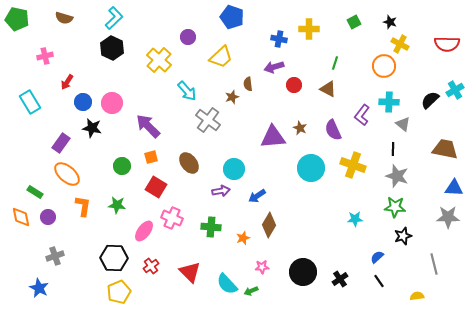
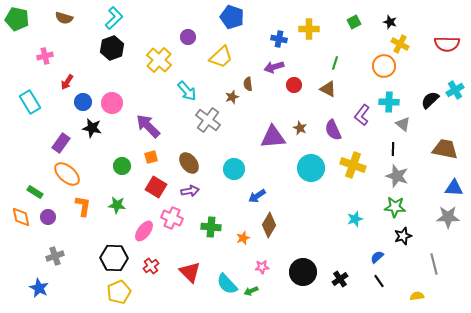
black hexagon at (112, 48): rotated 15 degrees clockwise
purple arrow at (221, 191): moved 31 px left
cyan star at (355, 219): rotated 14 degrees counterclockwise
